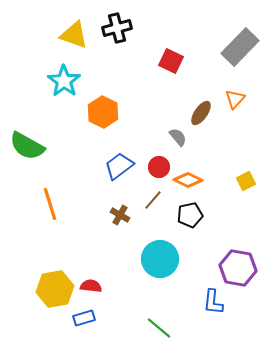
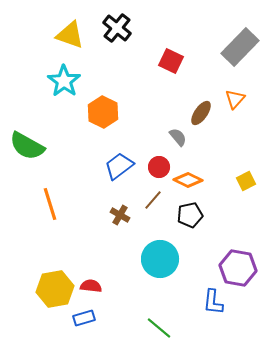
black cross: rotated 36 degrees counterclockwise
yellow triangle: moved 4 px left
